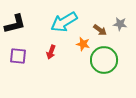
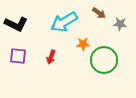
black L-shape: moved 1 px right; rotated 40 degrees clockwise
brown arrow: moved 1 px left, 17 px up
orange star: rotated 16 degrees counterclockwise
red arrow: moved 5 px down
